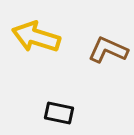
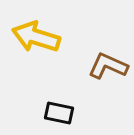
brown L-shape: moved 16 px down
